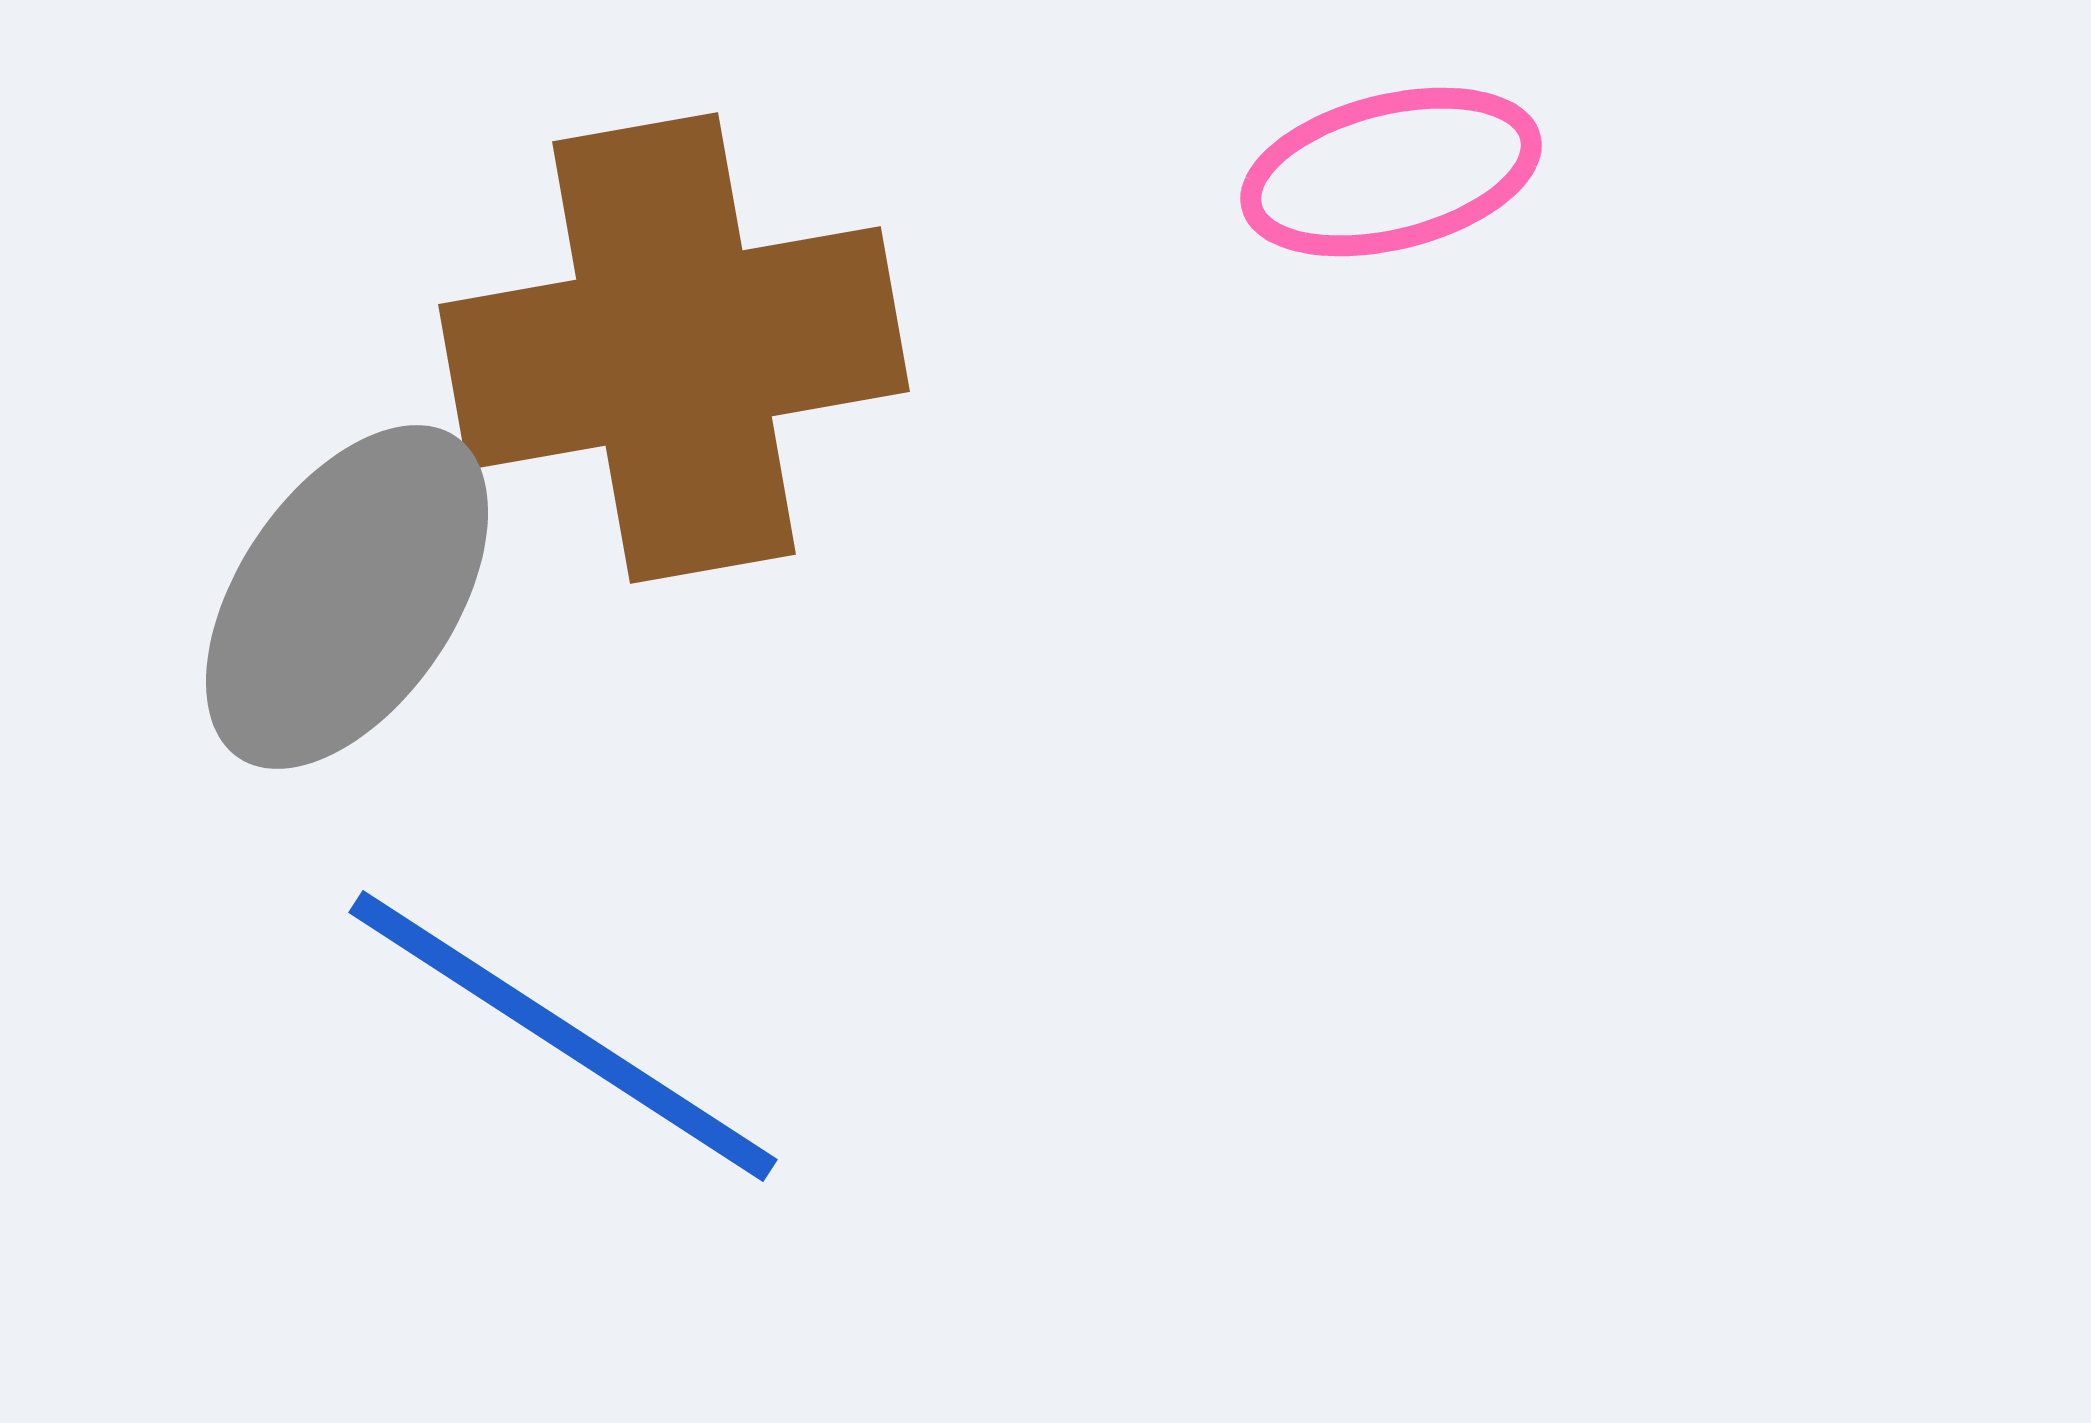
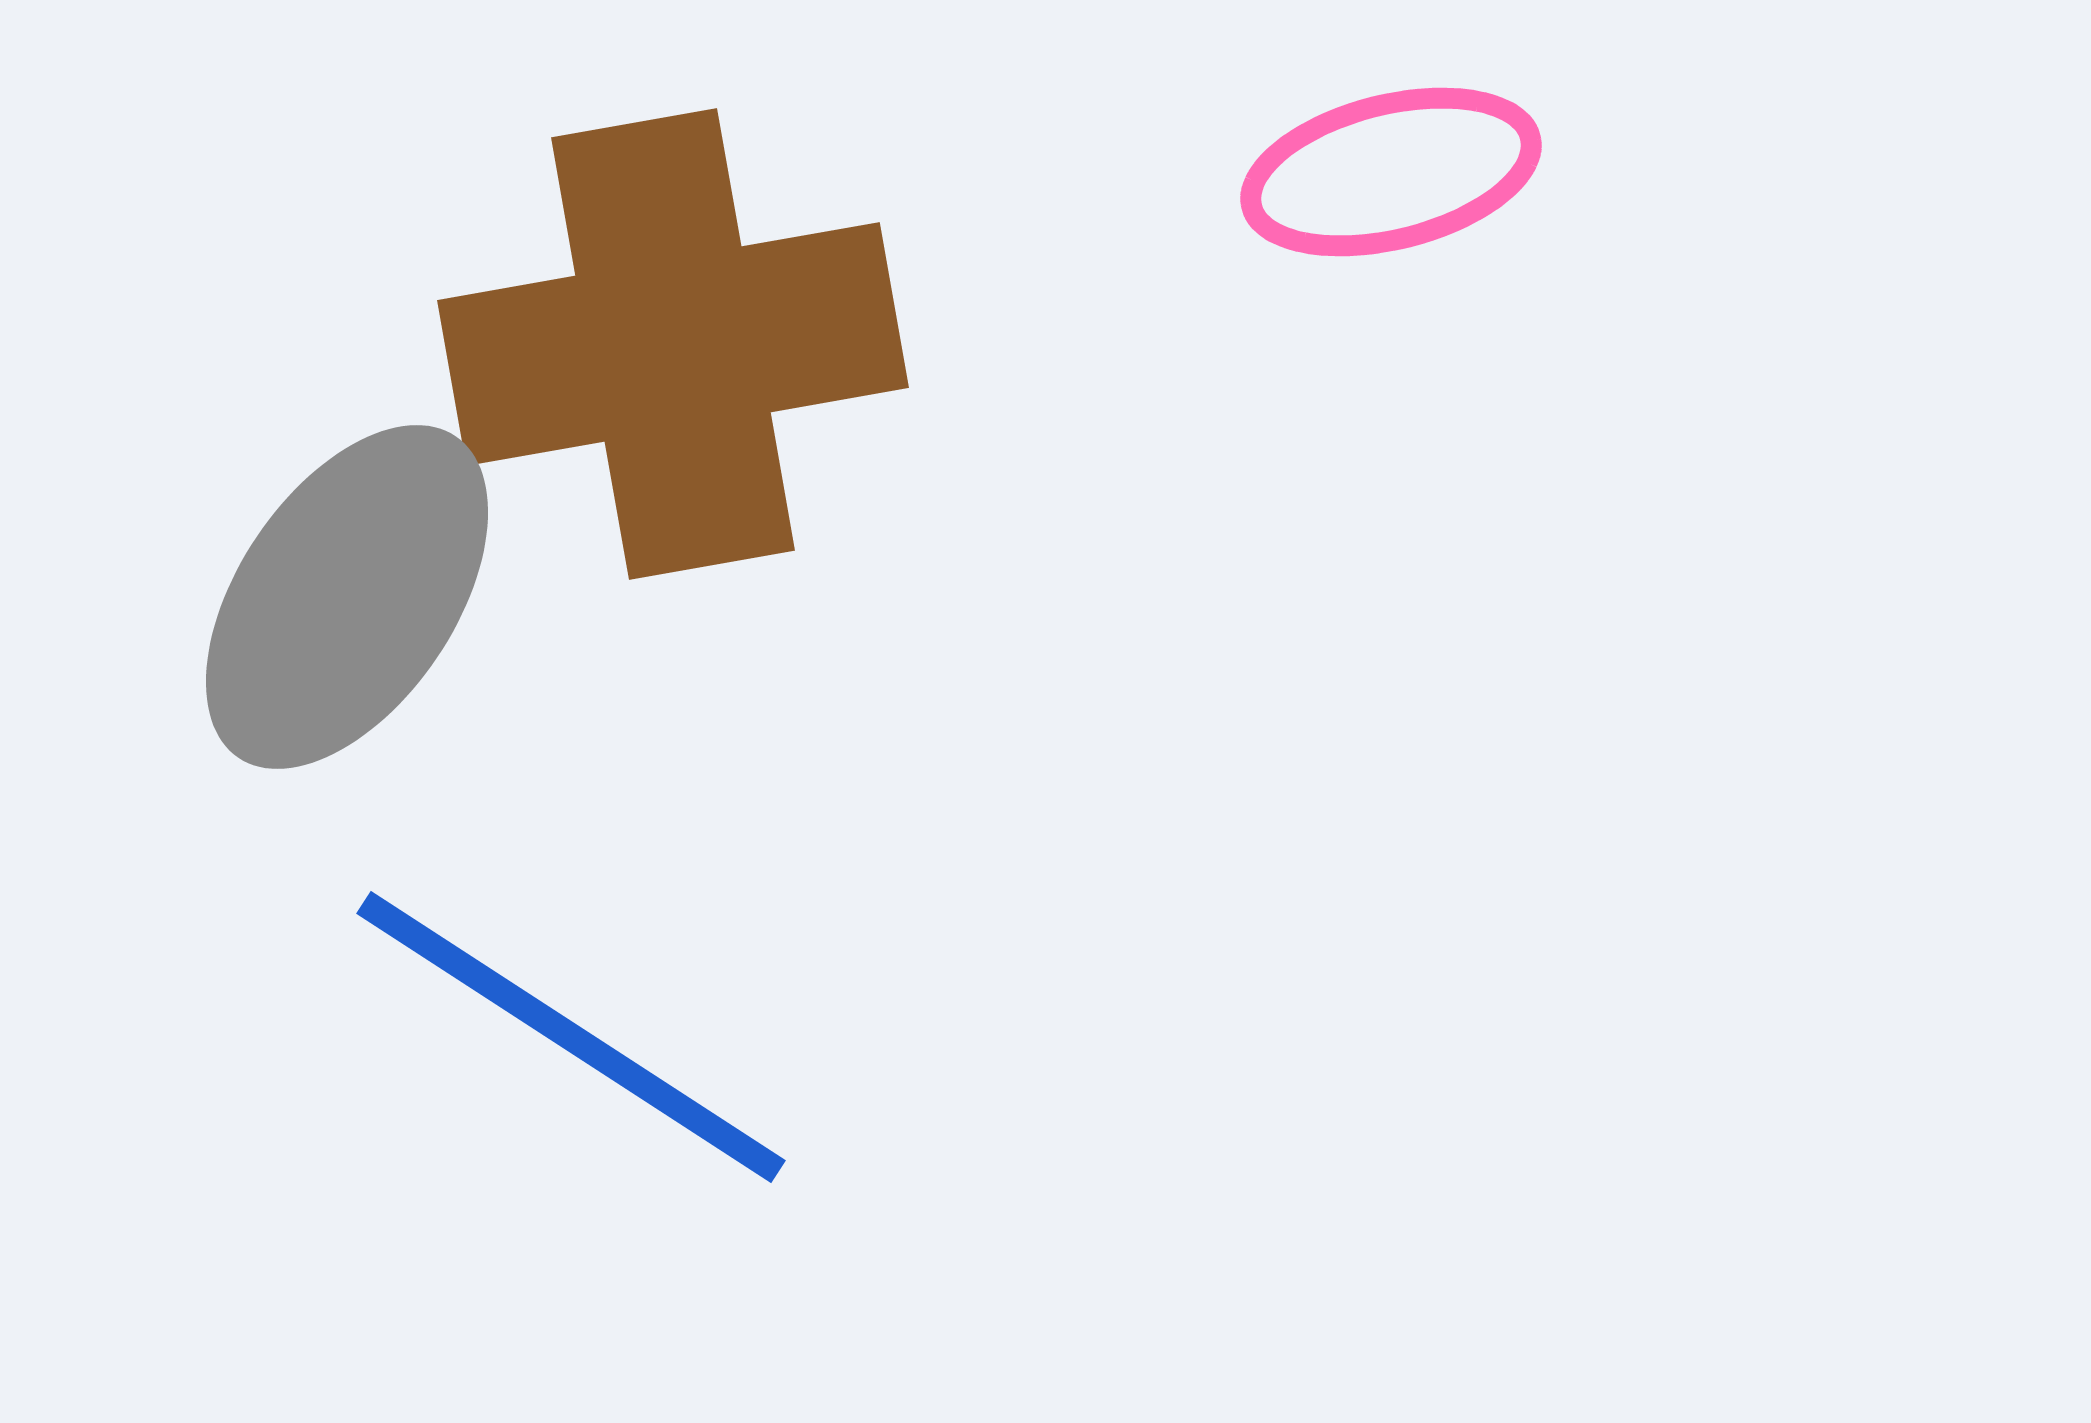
brown cross: moved 1 px left, 4 px up
blue line: moved 8 px right, 1 px down
